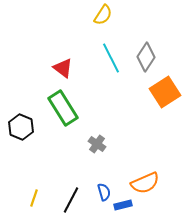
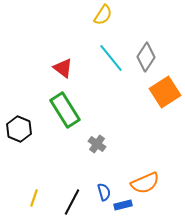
cyan line: rotated 12 degrees counterclockwise
green rectangle: moved 2 px right, 2 px down
black hexagon: moved 2 px left, 2 px down
black line: moved 1 px right, 2 px down
